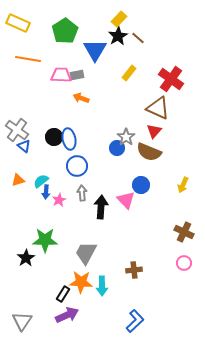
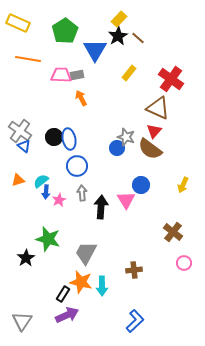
orange arrow at (81, 98): rotated 42 degrees clockwise
gray cross at (17, 130): moved 3 px right, 1 px down
gray star at (126, 137): rotated 18 degrees counterclockwise
brown semicircle at (149, 152): moved 1 px right, 3 px up; rotated 15 degrees clockwise
pink triangle at (126, 200): rotated 12 degrees clockwise
brown cross at (184, 232): moved 11 px left; rotated 12 degrees clockwise
green star at (45, 240): moved 3 px right, 1 px up; rotated 15 degrees clockwise
orange star at (81, 282): rotated 10 degrees clockwise
